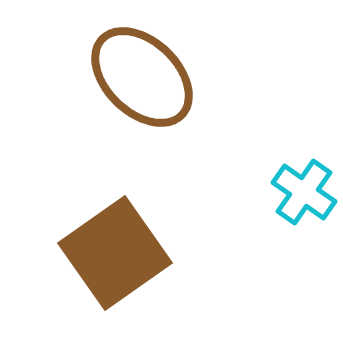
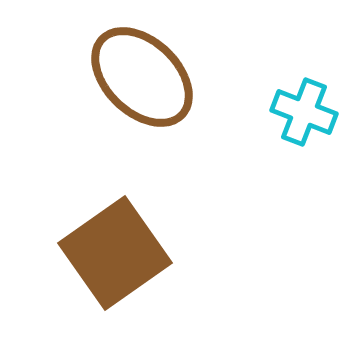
cyan cross: moved 80 px up; rotated 14 degrees counterclockwise
